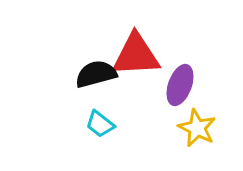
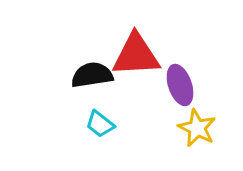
black semicircle: moved 4 px left, 1 px down; rotated 6 degrees clockwise
purple ellipse: rotated 39 degrees counterclockwise
